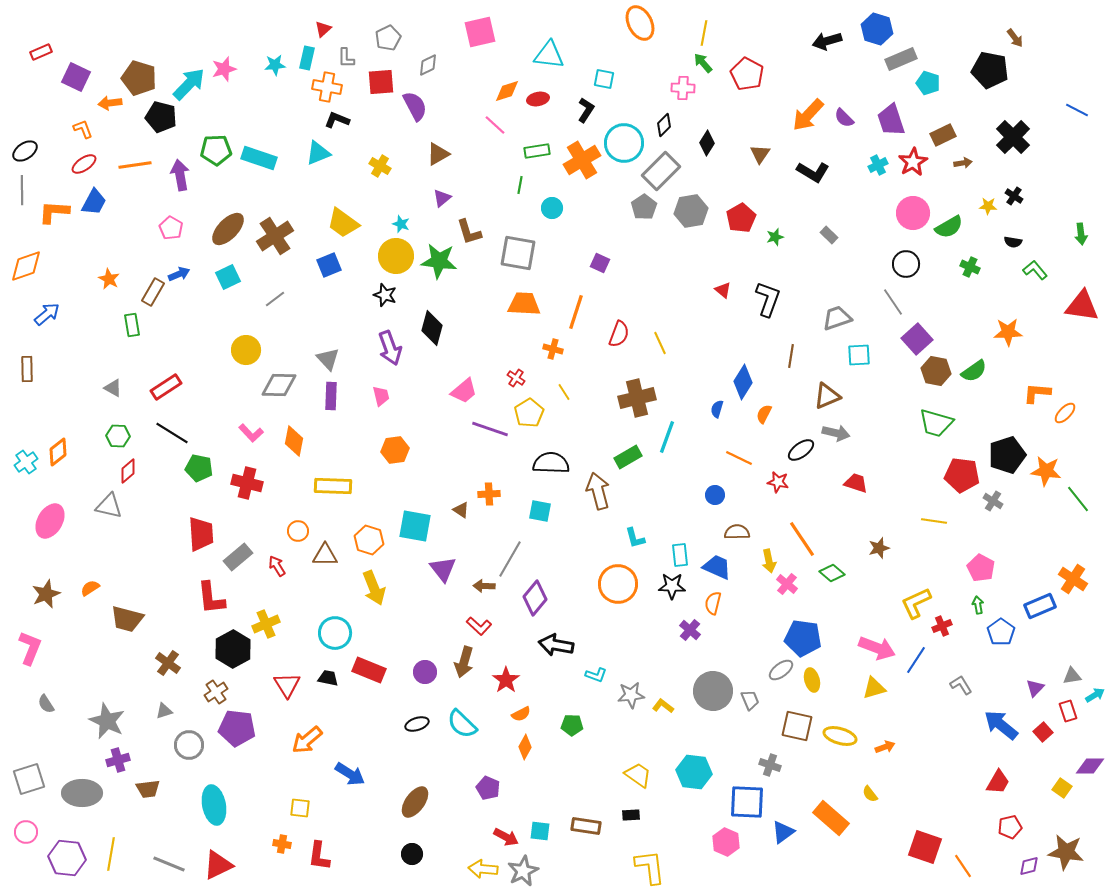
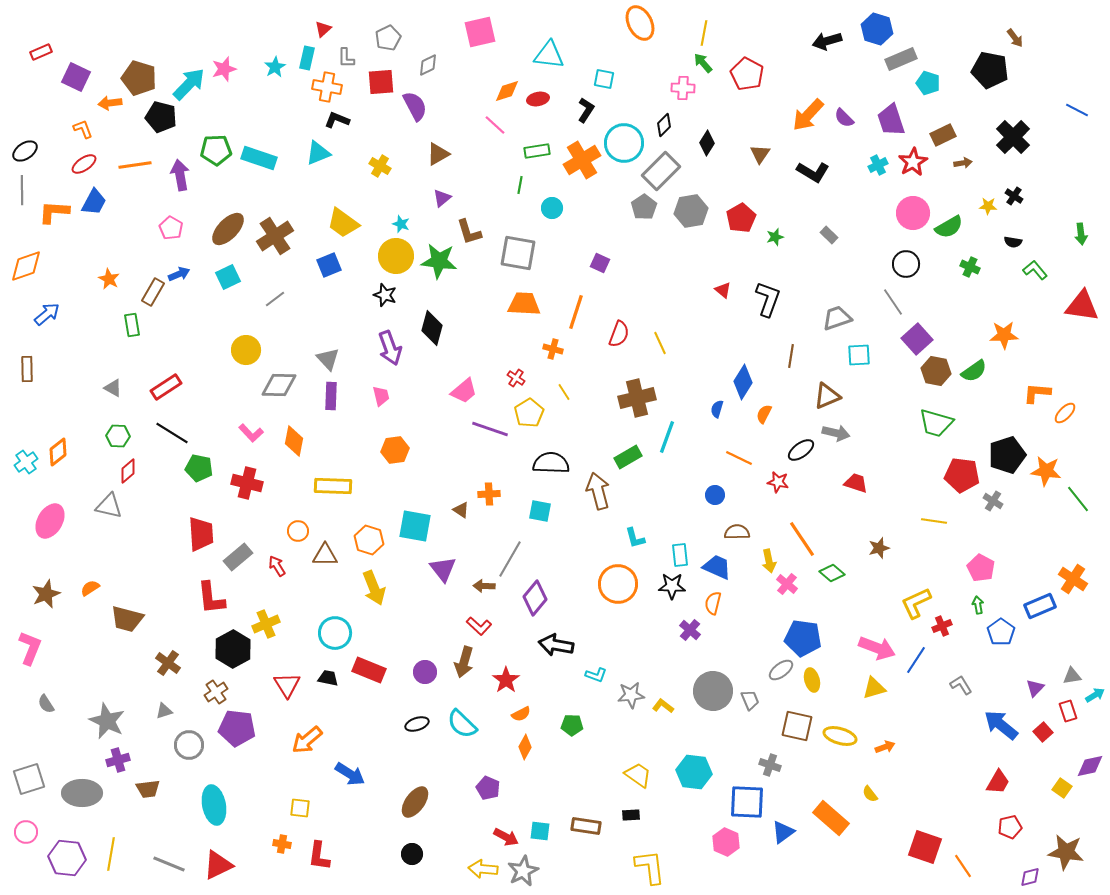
cyan star at (275, 65): moved 2 px down; rotated 25 degrees counterclockwise
orange star at (1008, 332): moved 4 px left, 3 px down
purple diamond at (1090, 766): rotated 12 degrees counterclockwise
purple diamond at (1029, 866): moved 1 px right, 11 px down
